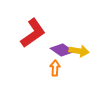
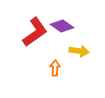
red L-shape: moved 2 px right, 1 px up
purple diamond: moved 24 px up
